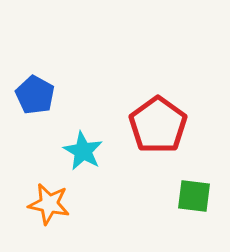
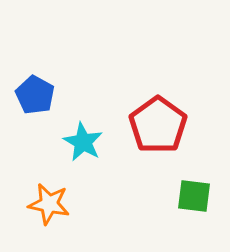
cyan star: moved 9 px up
